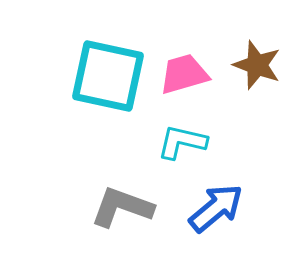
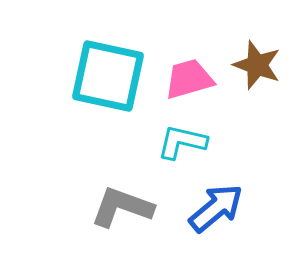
pink trapezoid: moved 5 px right, 5 px down
